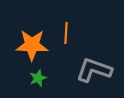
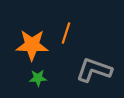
orange line: rotated 15 degrees clockwise
green star: rotated 18 degrees clockwise
